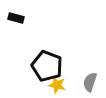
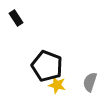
black rectangle: rotated 42 degrees clockwise
